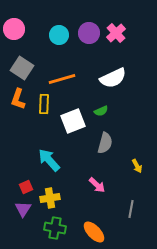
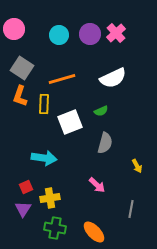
purple circle: moved 1 px right, 1 px down
orange L-shape: moved 2 px right, 3 px up
white square: moved 3 px left, 1 px down
cyan arrow: moved 5 px left, 2 px up; rotated 140 degrees clockwise
